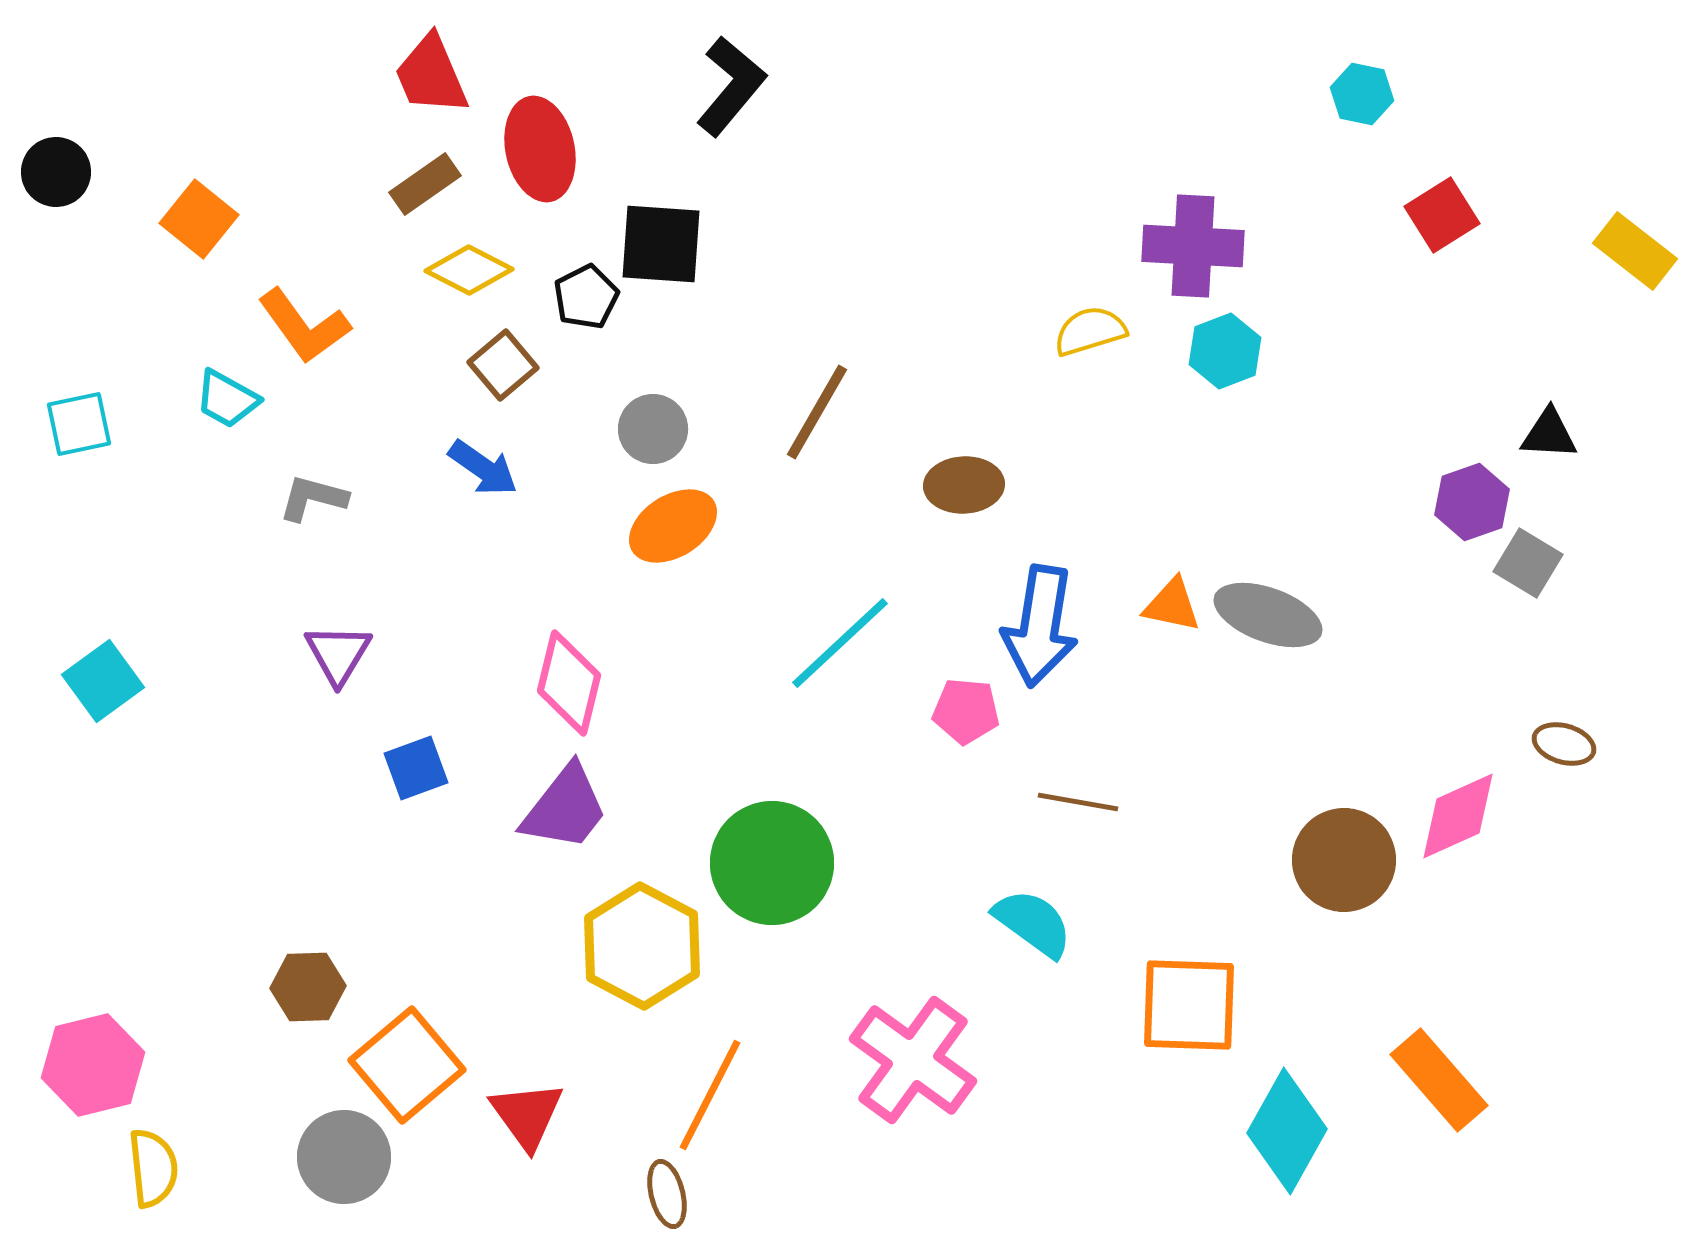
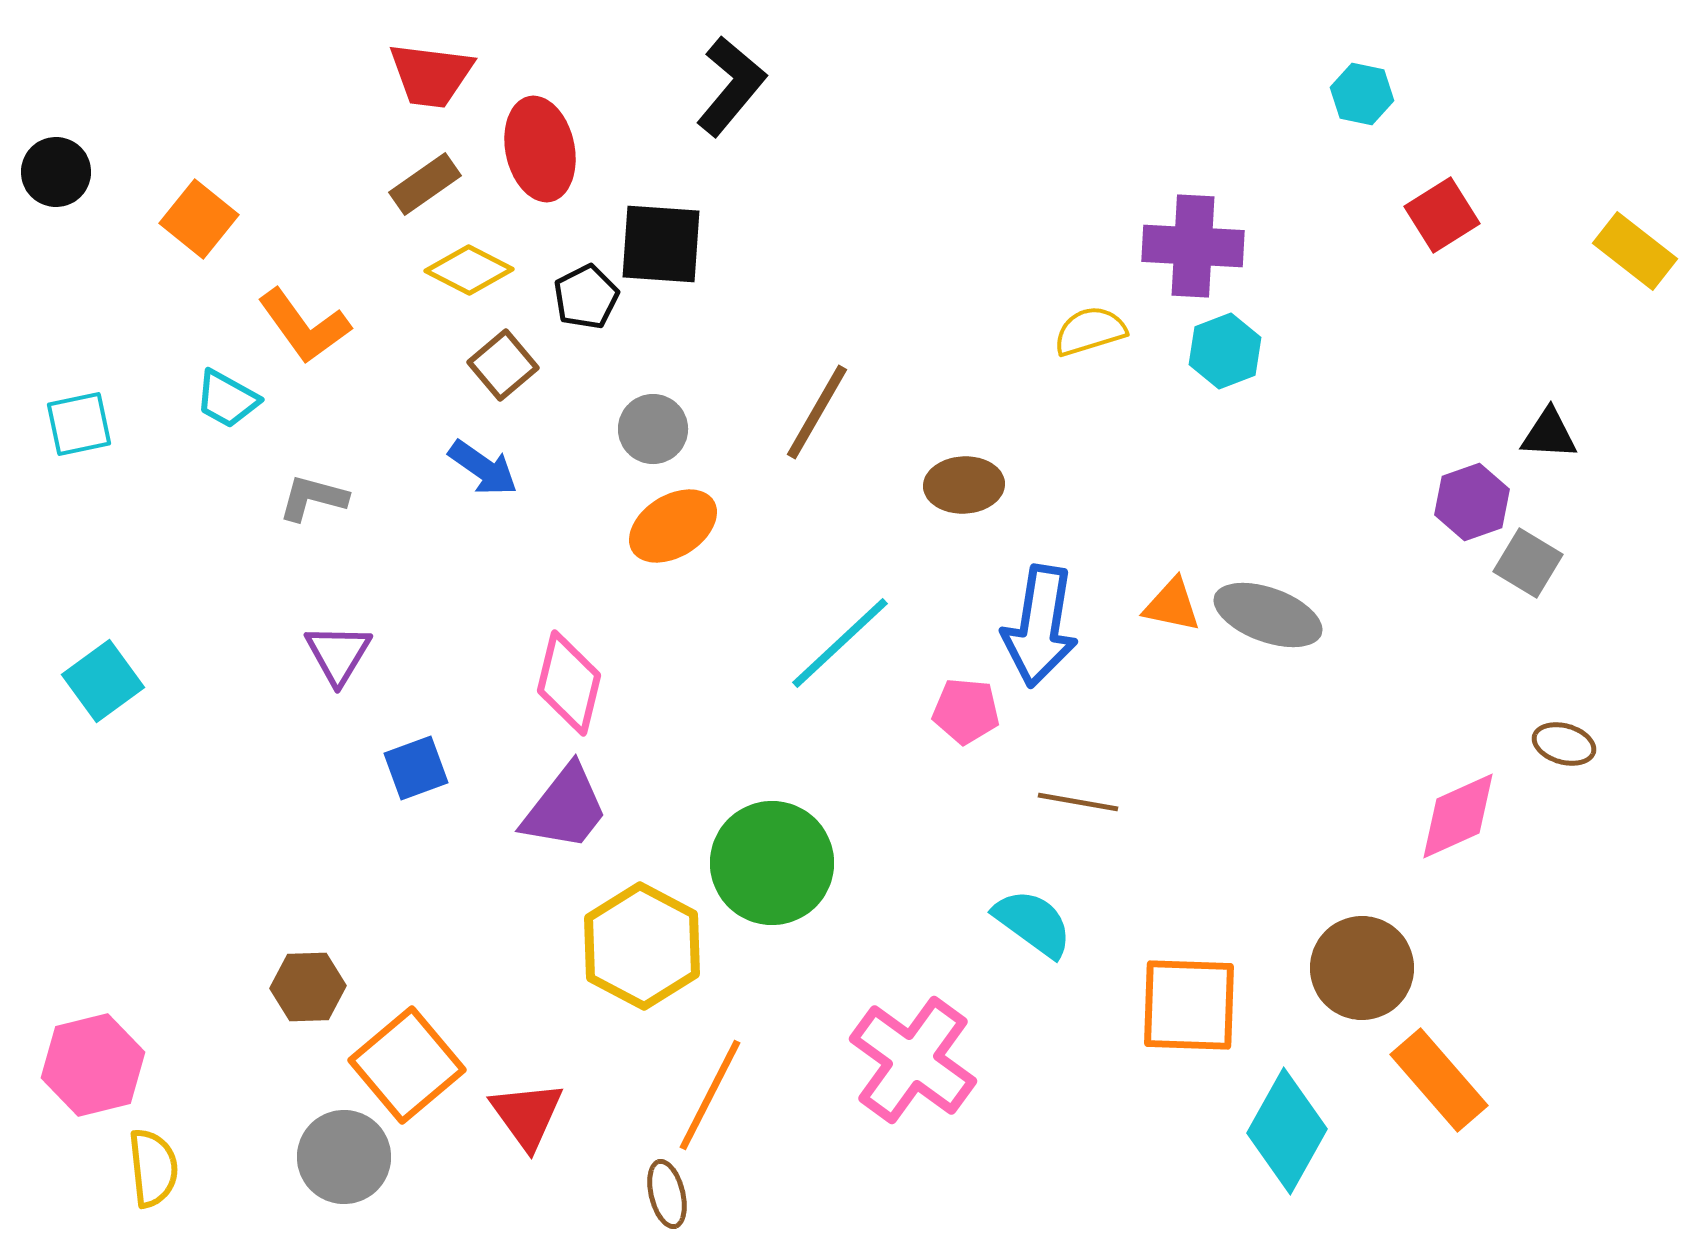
red trapezoid at (431, 75): rotated 60 degrees counterclockwise
brown circle at (1344, 860): moved 18 px right, 108 px down
